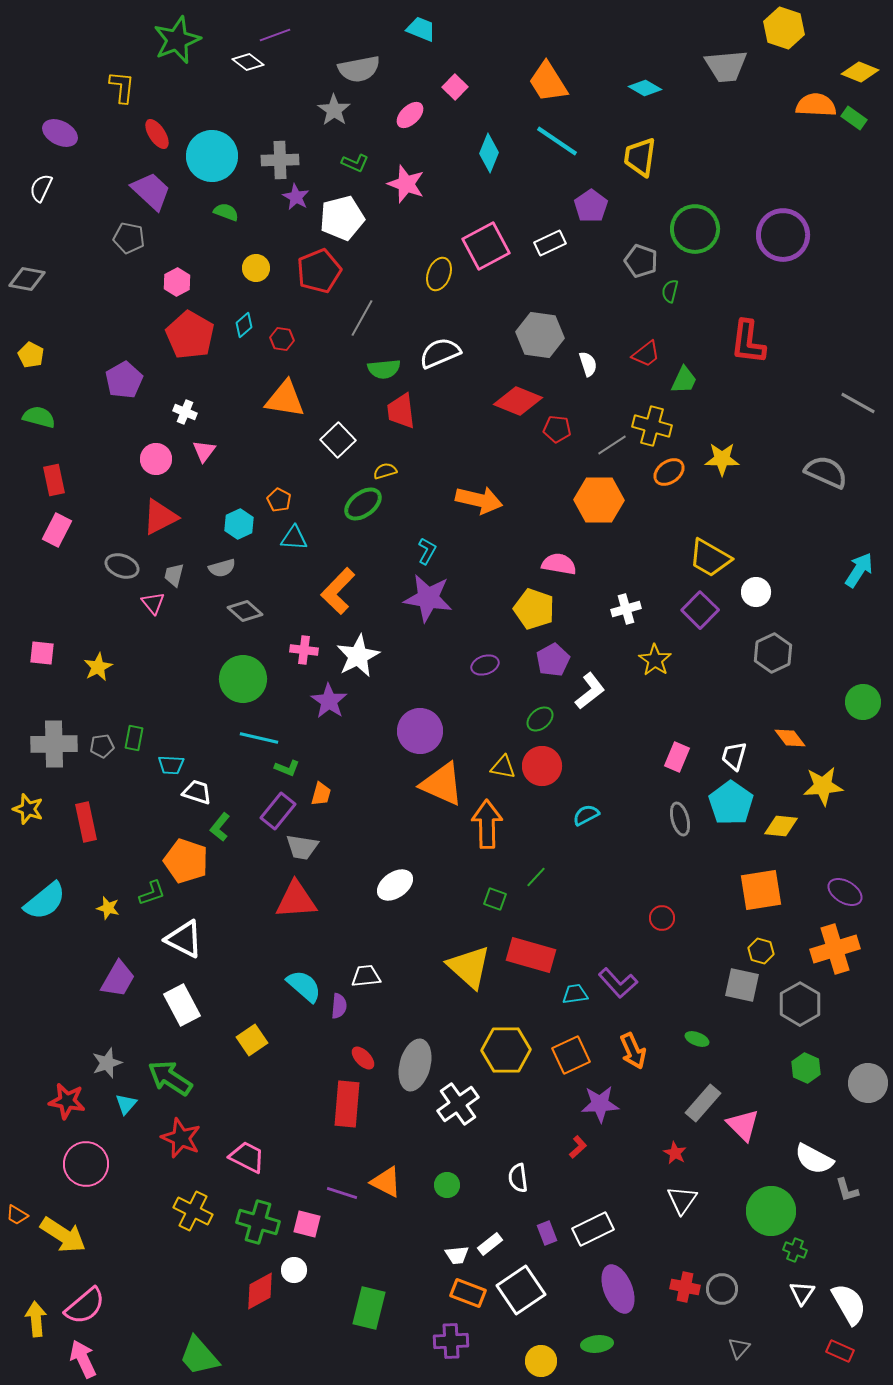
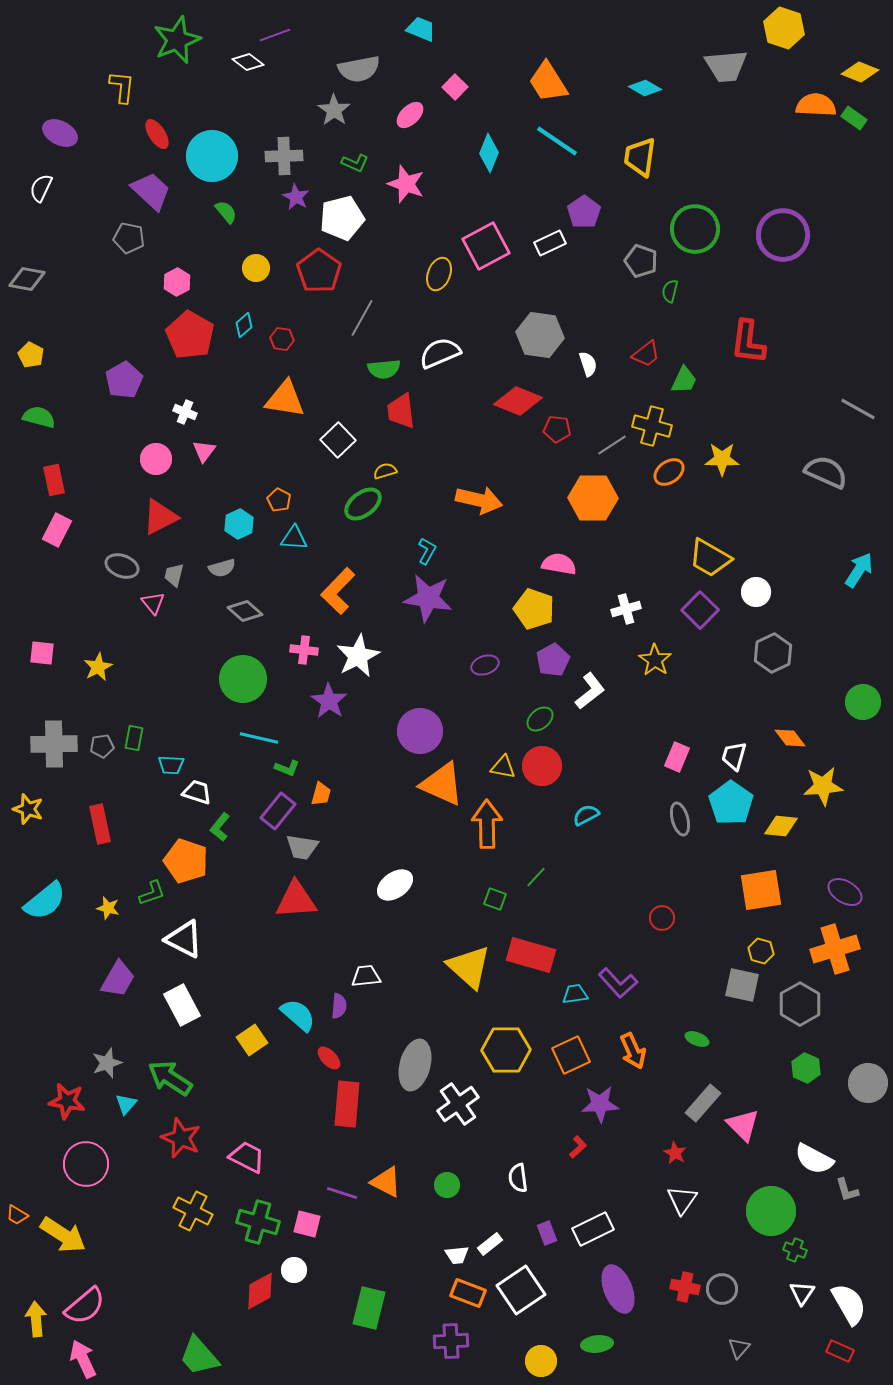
gray cross at (280, 160): moved 4 px right, 4 px up
purple pentagon at (591, 206): moved 7 px left, 6 px down
green semicircle at (226, 212): rotated 30 degrees clockwise
red pentagon at (319, 271): rotated 15 degrees counterclockwise
gray line at (858, 403): moved 6 px down
orange hexagon at (599, 500): moved 6 px left, 2 px up
red rectangle at (86, 822): moved 14 px right, 2 px down
cyan semicircle at (304, 986): moved 6 px left, 29 px down
red ellipse at (363, 1058): moved 34 px left
